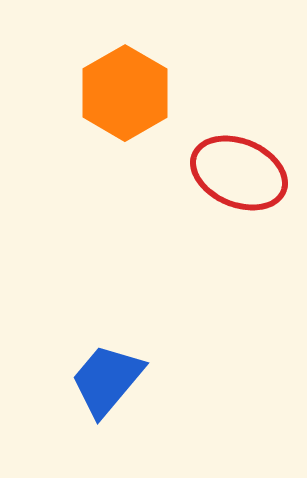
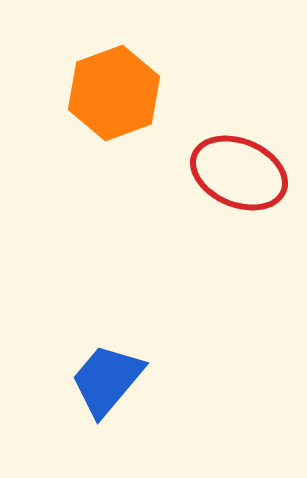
orange hexagon: moved 11 px left; rotated 10 degrees clockwise
